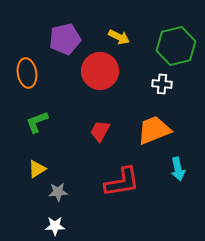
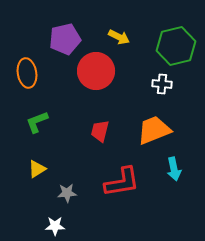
red circle: moved 4 px left
red trapezoid: rotated 15 degrees counterclockwise
cyan arrow: moved 4 px left
gray star: moved 9 px right, 1 px down
